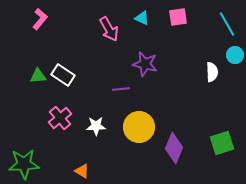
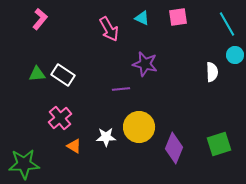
green triangle: moved 1 px left, 2 px up
white star: moved 10 px right, 11 px down
green square: moved 3 px left, 1 px down
orange triangle: moved 8 px left, 25 px up
